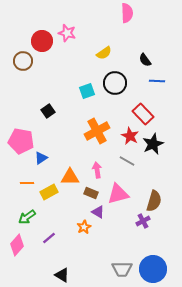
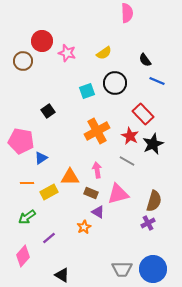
pink star: moved 20 px down
blue line: rotated 21 degrees clockwise
purple cross: moved 5 px right, 2 px down
pink diamond: moved 6 px right, 11 px down
